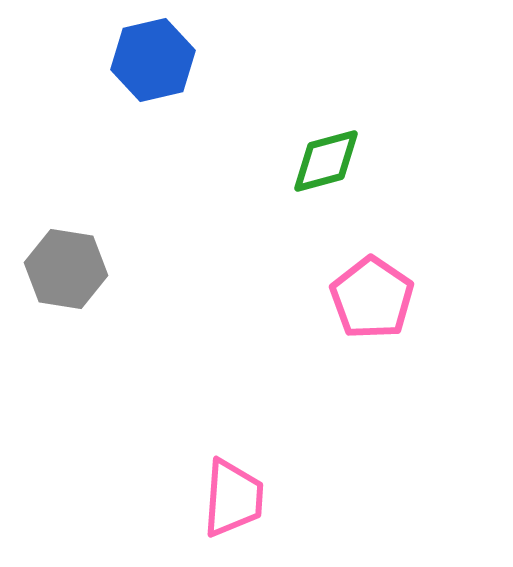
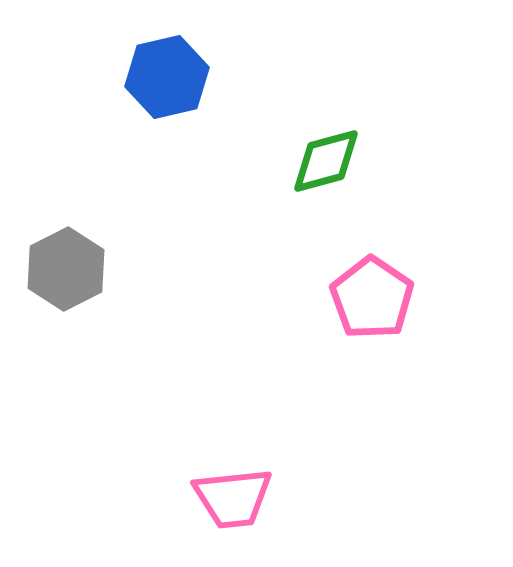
blue hexagon: moved 14 px right, 17 px down
gray hexagon: rotated 24 degrees clockwise
pink trapezoid: rotated 80 degrees clockwise
